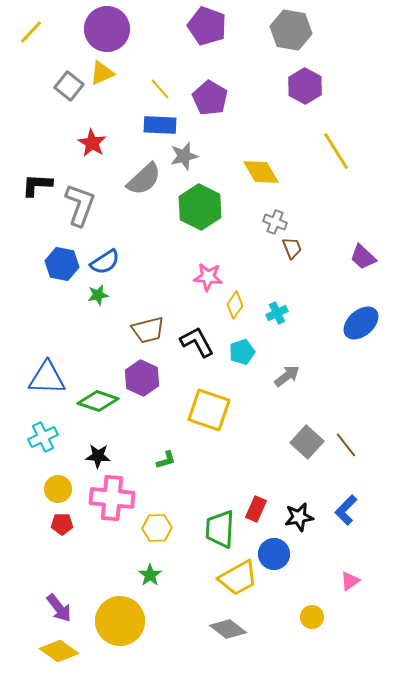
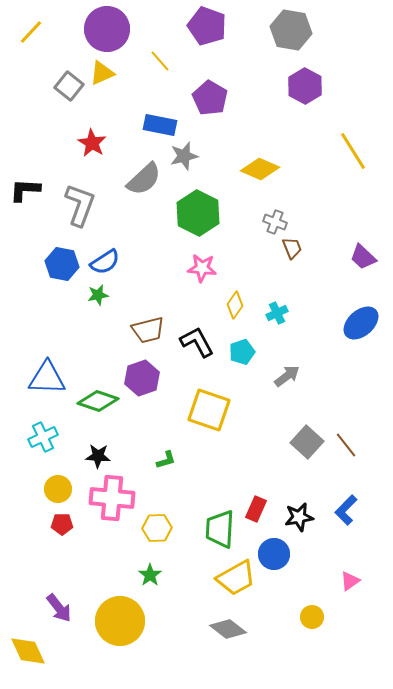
yellow line at (160, 89): moved 28 px up
blue rectangle at (160, 125): rotated 8 degrees clockwise
yellow line at (336, 151): moved 17 px right
yellow diamond at (261, 172): moved 1 px left, 3 px up; rotated 36 degrees counterclockwise
black L-shape at (37, 185): moved 12 px left, 5 px down
green hexagon at (200, 207): moved 2 px left, 6 px down
pink star at (208, 277): moved 6 px left, 9 px up
purple hexagon at (142, 378): rotated 16 degrees clockwise
yellow trapezoid at (238, 578): moved 2 px left
yellow diamond at (59, 651): moved 31 px left; rotated 30 degrees clockwise
